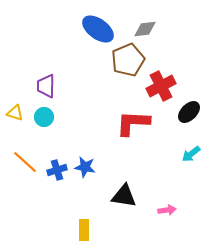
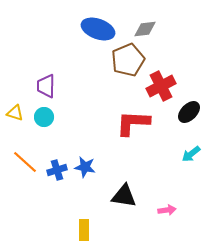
blue ellipse: rotated 16 degrees counterclockwise
